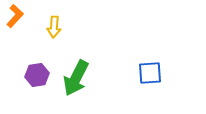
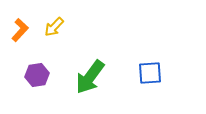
orange L-shape: moved 5 px right, 14 px down
yellow arrow: rotated 40 degrees clockwise
green arrow: moved 14 px right, 1 px up; rotated 9 degrees clockwise
